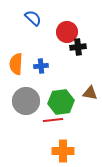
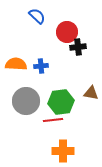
blue semicircle: moved 4 px right, 2 px up
orange semicircle: rotated 90 degrees clockwise
brown triangle: moved 1 px right
